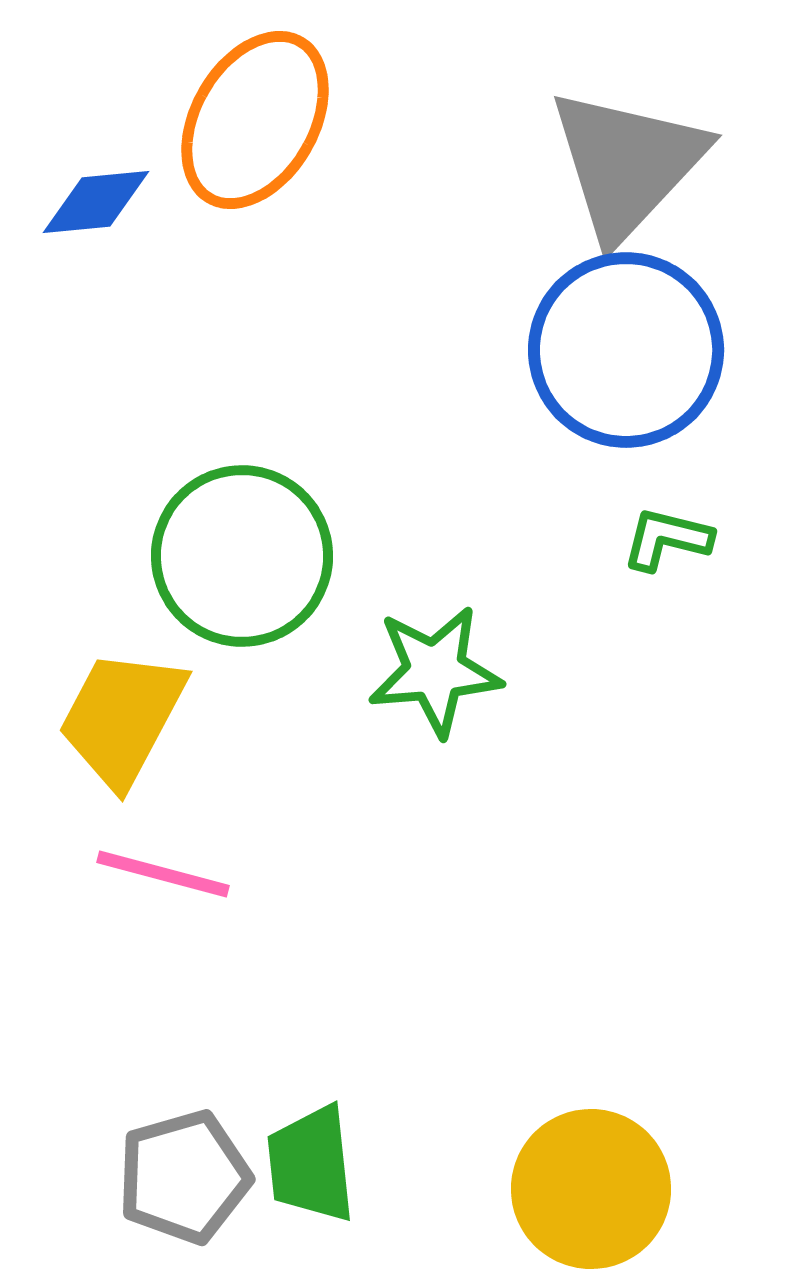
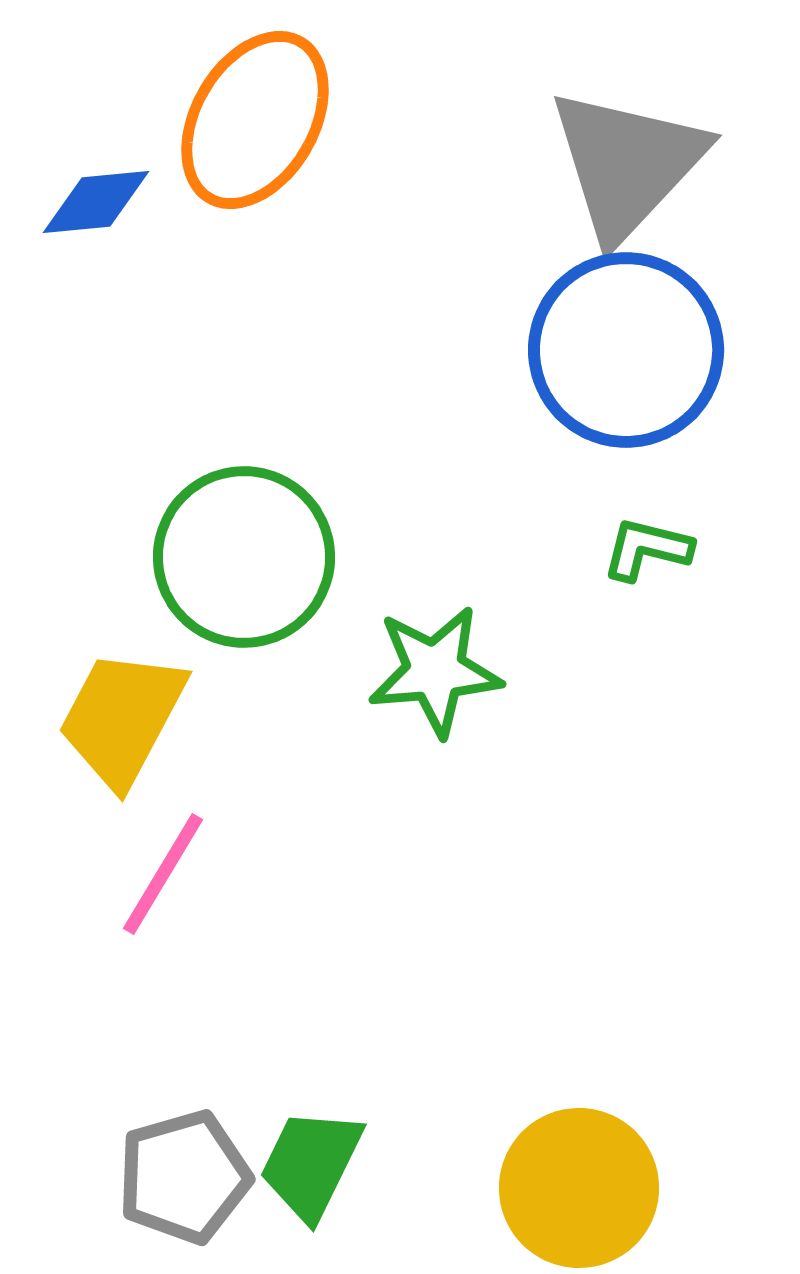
green L-shape: moved 20 px left, 10 px down
green circle: moved 2 px right, 1 px down
pink line: rotated 74 degrees counterclockwise
green trapezoid: rotated 32 degrees clockwise
yellow circle: moved 12 px left, 1 px up
